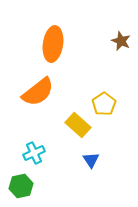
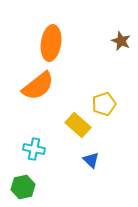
orange ellipse: moved 2 px left, 1 px up
orange semicircle: moved 6 px up
yellow pentagon: rotated 15 degrees clockwise
cyan cross: moved 4 px up; rotated 35 degrees clockwise
blue triangle: rotated 12 degrees counterclockwise
green hexagon: moved 2 px right, 1 px down
